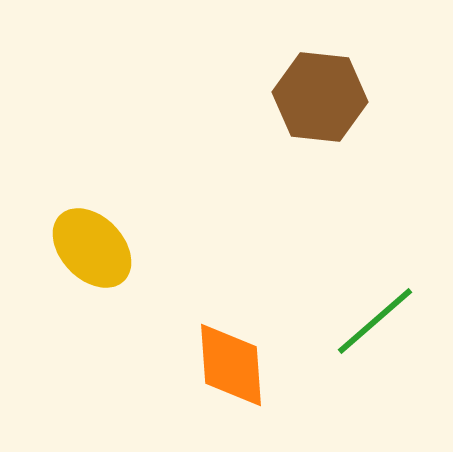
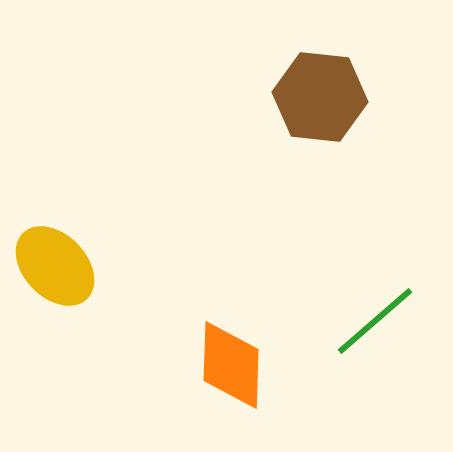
yellow ellipse: moved 37 px left, 18 px down
orange diamond: rotated 6 degrees clockwise
